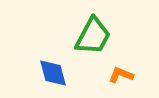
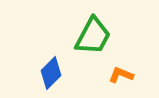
blue diamond: moved 2 px left; rotated 60 degrees clockwise
